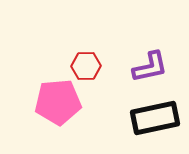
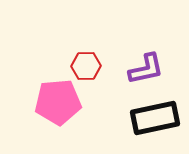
purple L-shape: moved 4 px left, 2 px down
